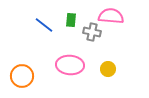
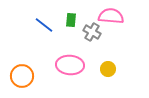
gray cross: rotated 18 degrees clockwise
